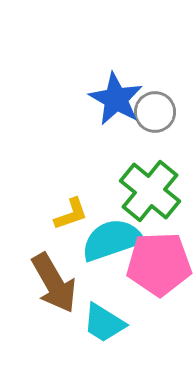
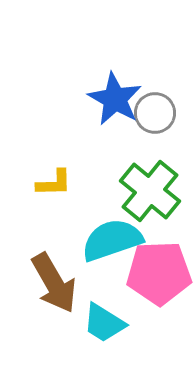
blue star: moved 1 px left
gray circle: moved 1 px down
yellow L-shape: moved 17 px left, 31 px up; rotated 18 degrees clockwise
pink pentagon: moved 9 px down
